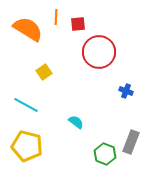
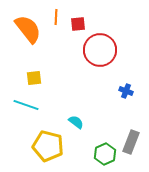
orange semicircle: rotated 20 degrees clockwise
red circle: moved 1 px right, 2 px up
yellow square: moved 10 px left, 6 px down; rotated 28 degrees clockwise
cyan line: rotated 10 degrees counterclockwise
yellow pentagon: moved 21 px right
green hexagon: rotated 15 degrees clockwise
